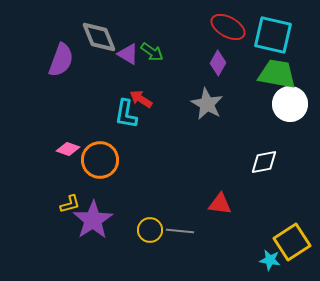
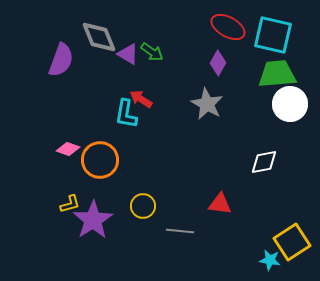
green trapezoid: rotated 15 degrees counterclockwise
yellow circle: moved 7 px left, 24 px up
